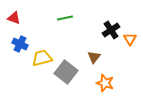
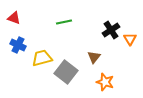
green line: moved 1 px left, 4 px down
blue cross: moved 2 px left, 1 px down
orange star: moved 1 px up
